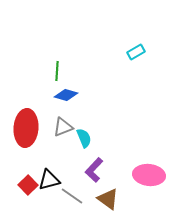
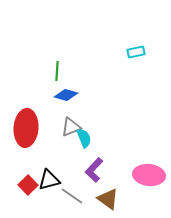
cyan rectangle: rotated 18 degrees clockwise
gray triangle: moved 8 px right
